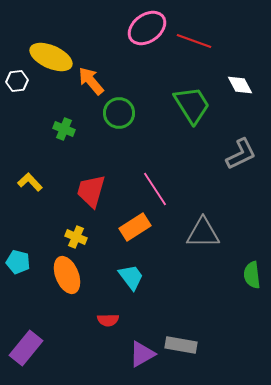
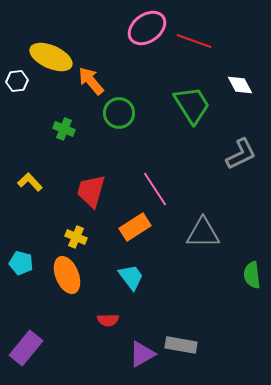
cyan pentagon: moved 3 px right, 1 px down
